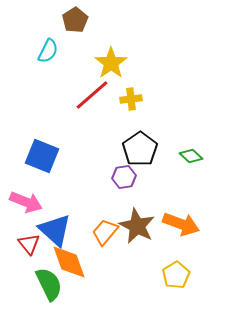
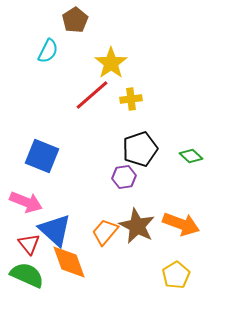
black pentagon: rotated 16 degrees clockwise
green semicircle: moved 22 px left, 9 px up; rotated 40 degrees counterclockwise
